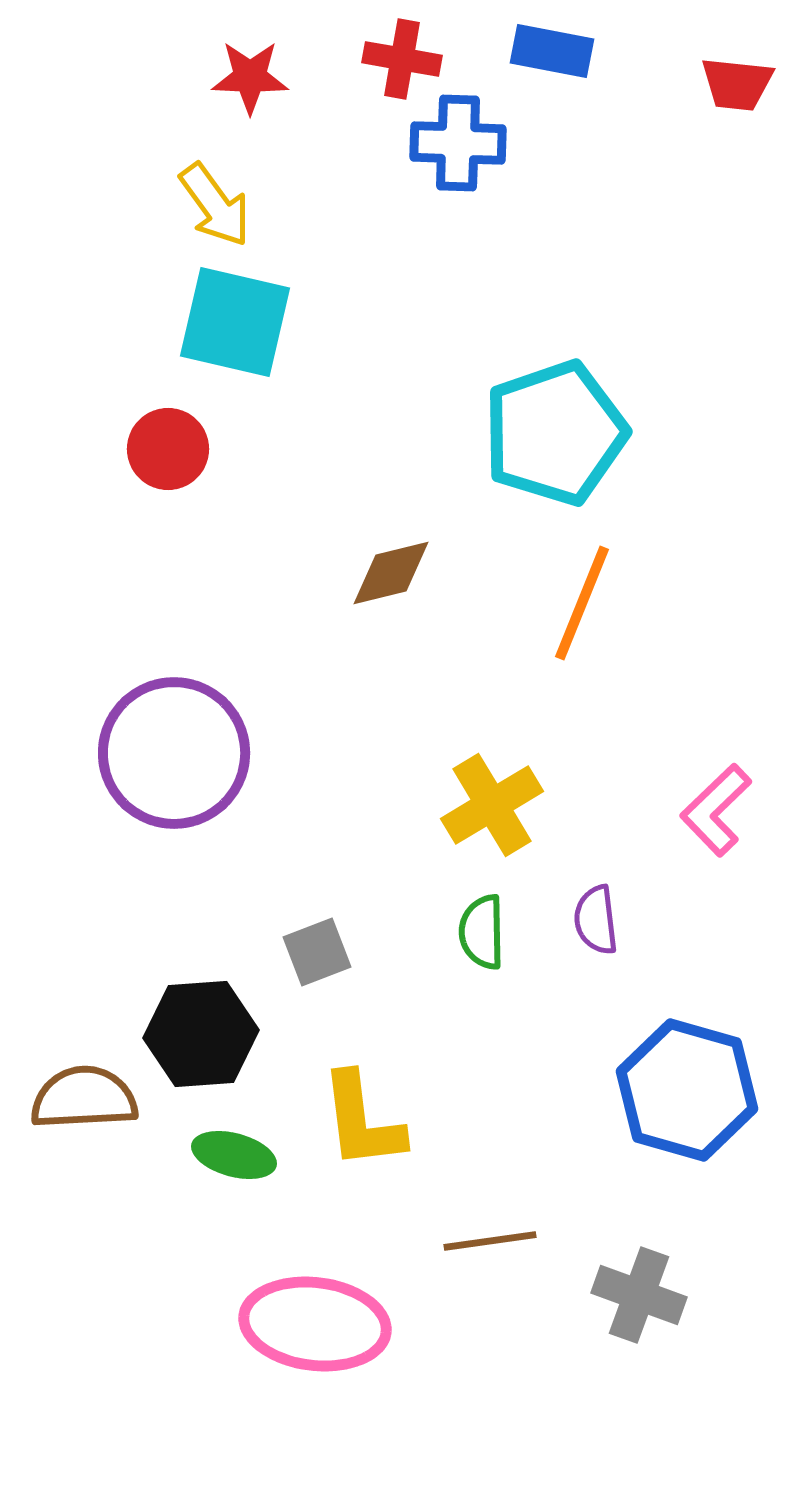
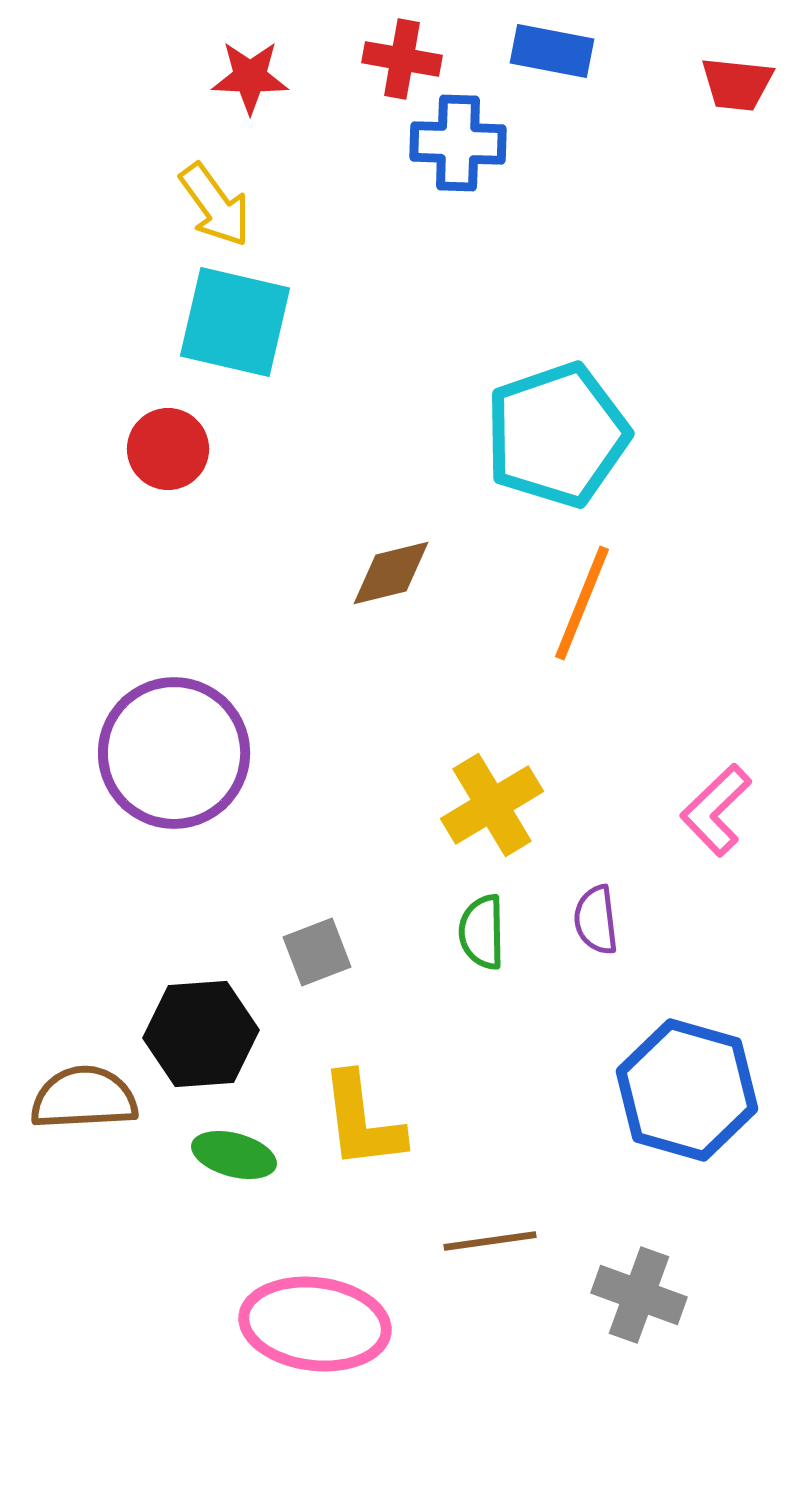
cyan pentagon: moved 2 px right, 2 px down
